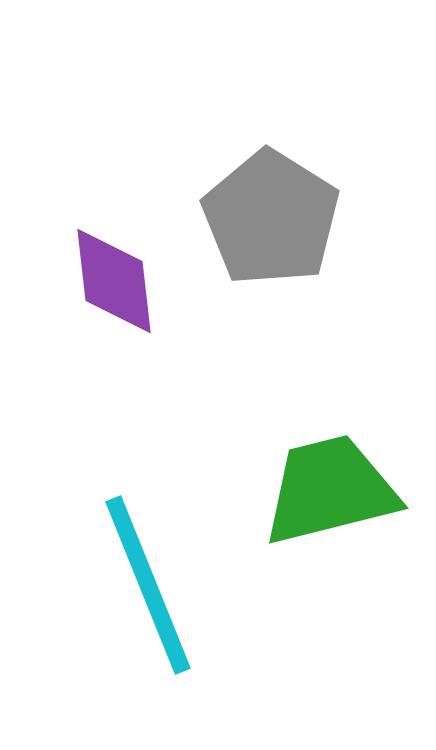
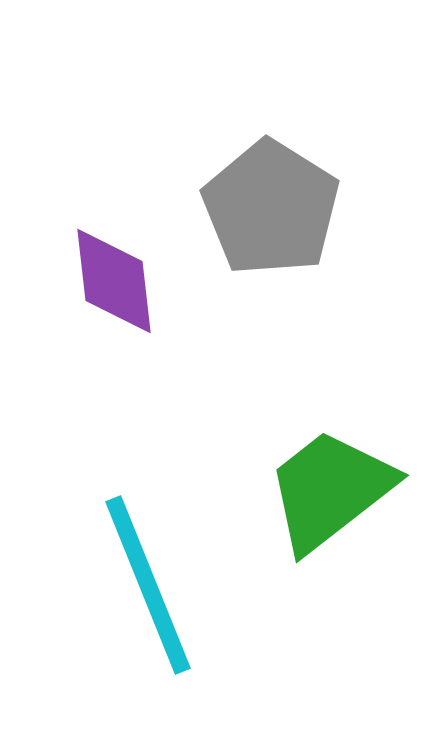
gray pentagon: moved 10 px up
green trapezoid: rotated 24 degrees counterclockwise
